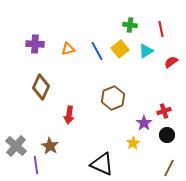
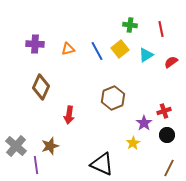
cyan triangle: moved 4 px down
brown star: rotated 24 degrees clockwise
